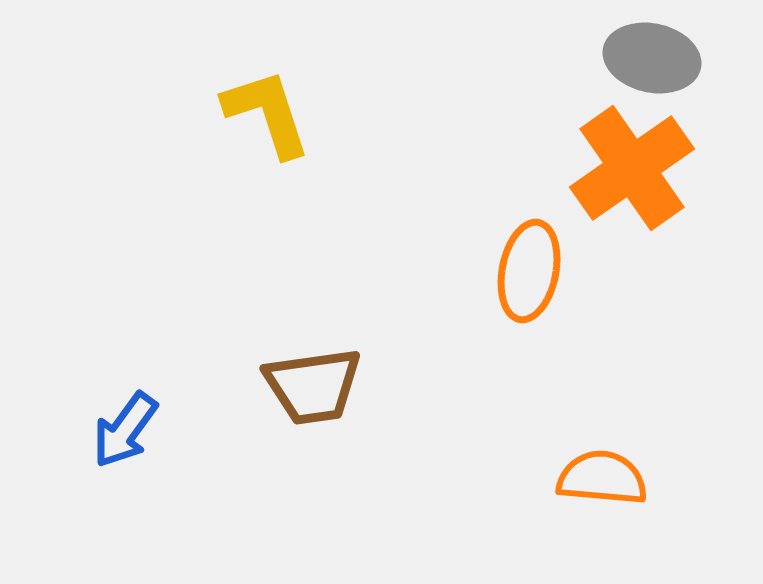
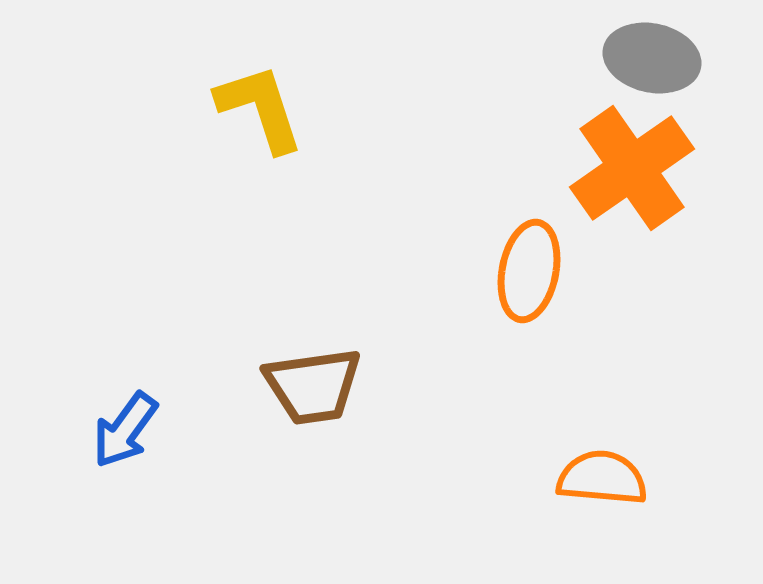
yellow L-shape: moved 7 px left, 5 px up
